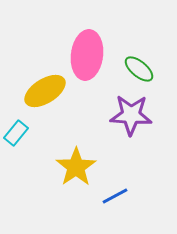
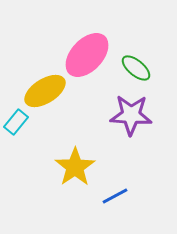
pink ellipse: rotated 36 degrees clockwise
green ellipse: moved 3 px left, 1 px up
cyan rectangle: moved 11 px up
yellow star: moved 1 px left
